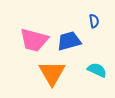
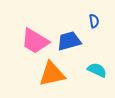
pink trapezoid: moved 1 px right, 1 px down; rotated 16 degrees clockwise
orange triangle: moved 1 px down; rotated 48 degrees clockwise
